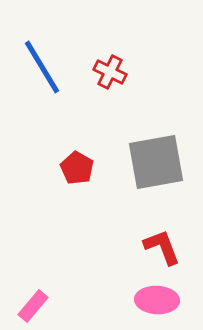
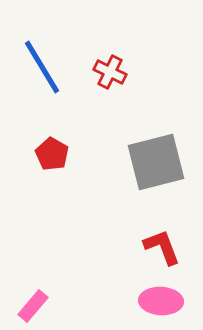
gray square: rotated 4 degrees counterclockwise
red pentagon: moved 25 px left, 14 px up
pink ellipse: moved 4 px right, 1 px down
